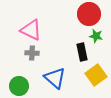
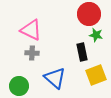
green star: moved 1 px up
yellow square: rotated 15 degrees clockwise
